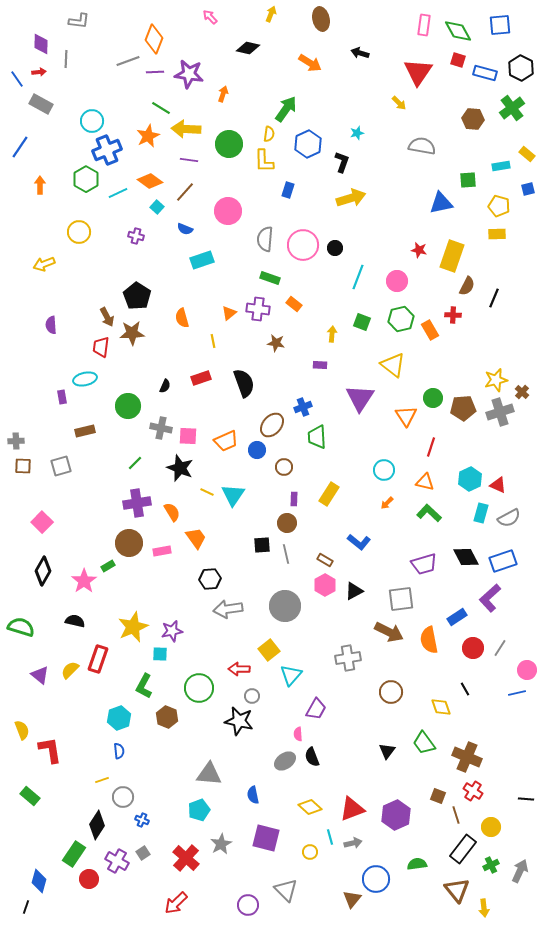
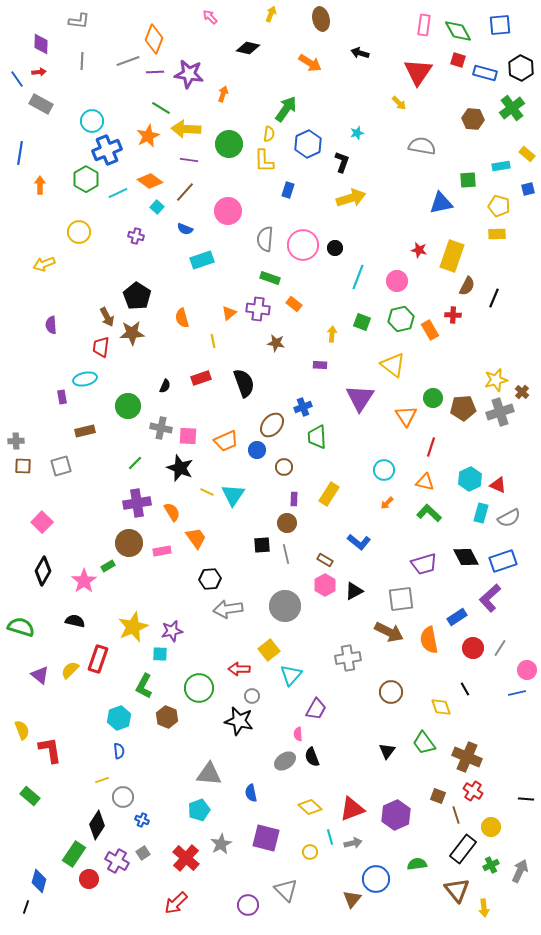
gray line at (66, 59): moved 16 px right, 2 px down
blue line at (20, 147): moved 6 px down; rotated 25 degrees counterclockwise
blue semicircle at (253, 795): moved 2 px left, 2 px up
